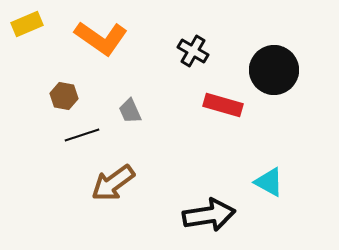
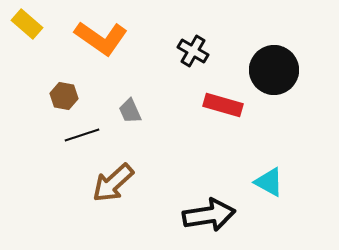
yellow rectangle: rotated 64 degrees clockwise
brown arrow: rotated 6 degrees counterclockwise
